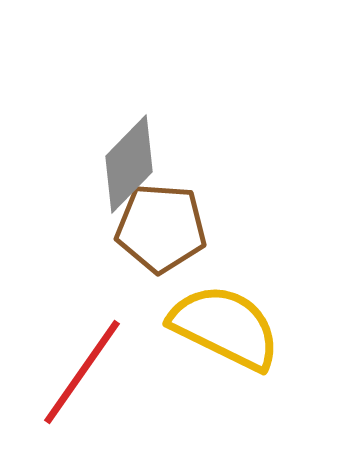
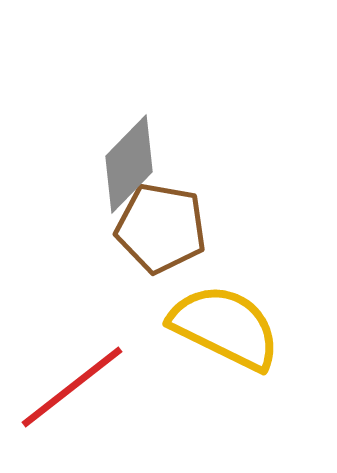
brown pentagon: rotated 6 degrees clockwise
red line: moved 10 px left, 15 px down; rotated 17 degrees clockwise
